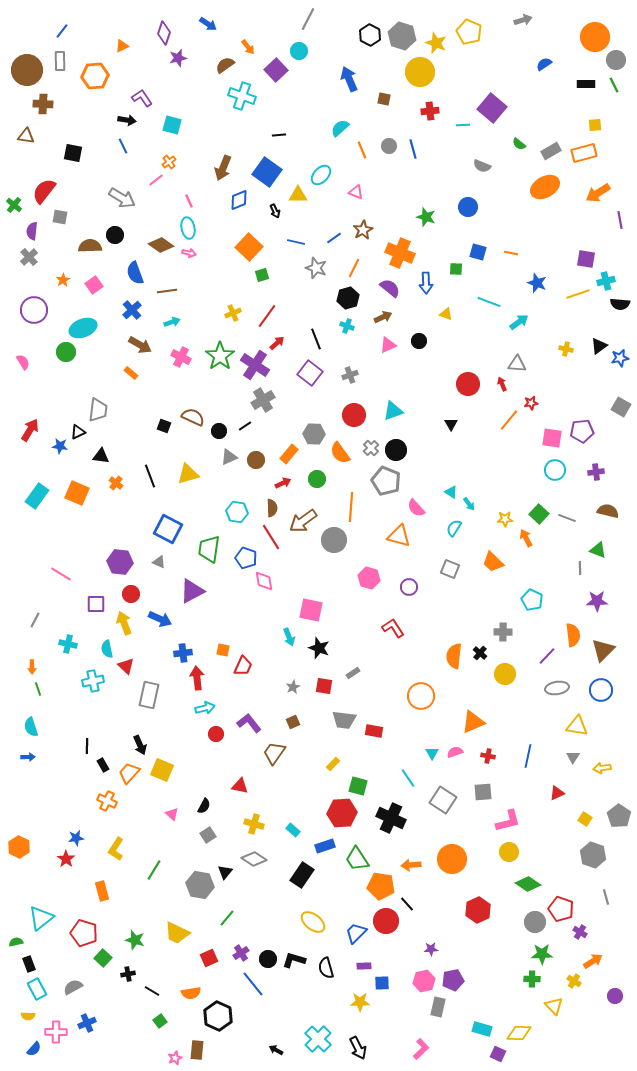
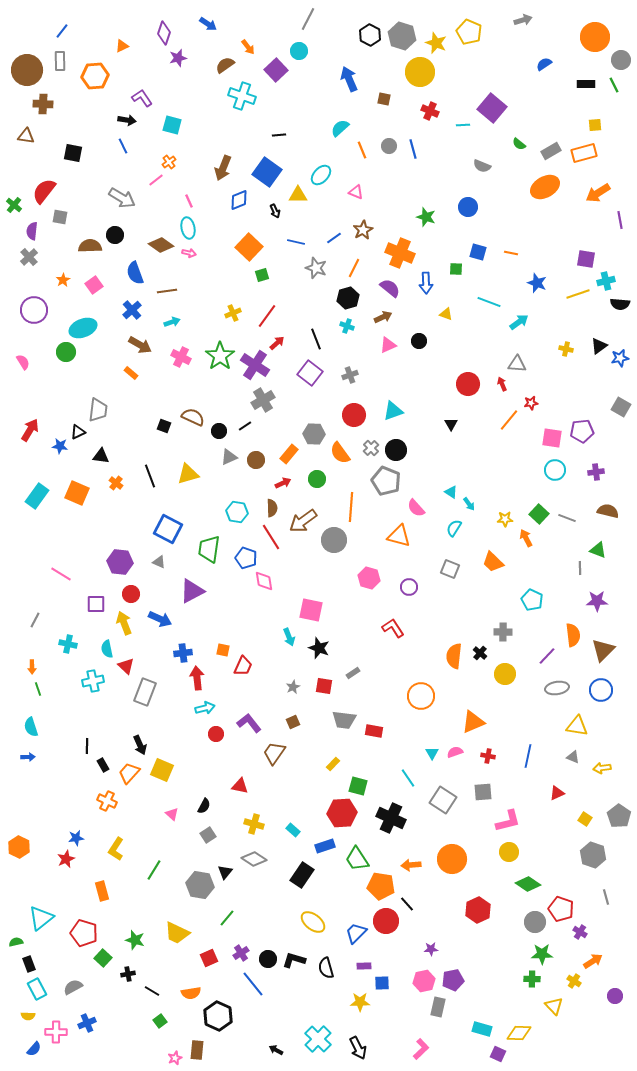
gray circle at (616, 60): moved 5 px right
red cross at (430, 111): rotated 30 degrees clockwise
gray rectangle at (149, 695): moved 4 px left, 3 px up; rotated 8 degrees clockwise
gray triangle at (573, 757): rotated 40 degrees counterclockwise
red star at (66, 859): rotated 12 degrees clockwise
